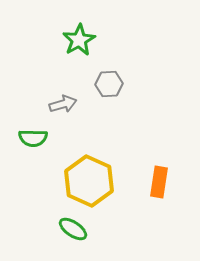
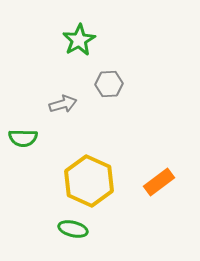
green semicircle: moved 10 px left
orange rectangle: rotated 44 degrees clockwise
green ellipse: rotated 20 degrees counterclockwise
